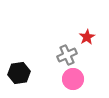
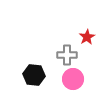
gray cross: rotated 24 degrees clockwise
black hexagon: moved 15 px right, 2 px down; rotated 15 degrees clockwise
